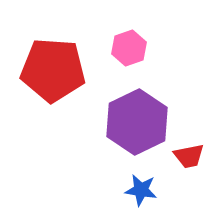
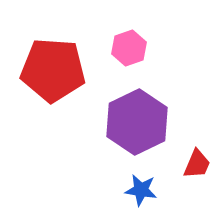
red trapezoid: moved 8 px right, 8 px down; rotated 56 degrees counterclockwise
